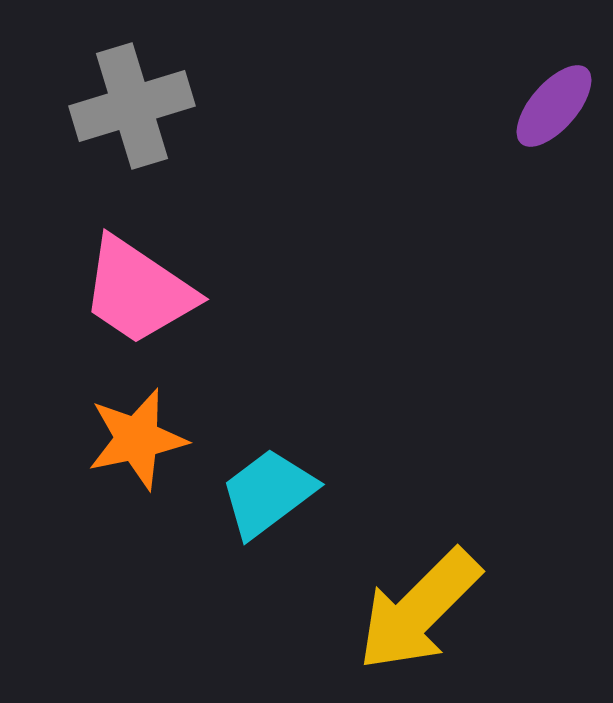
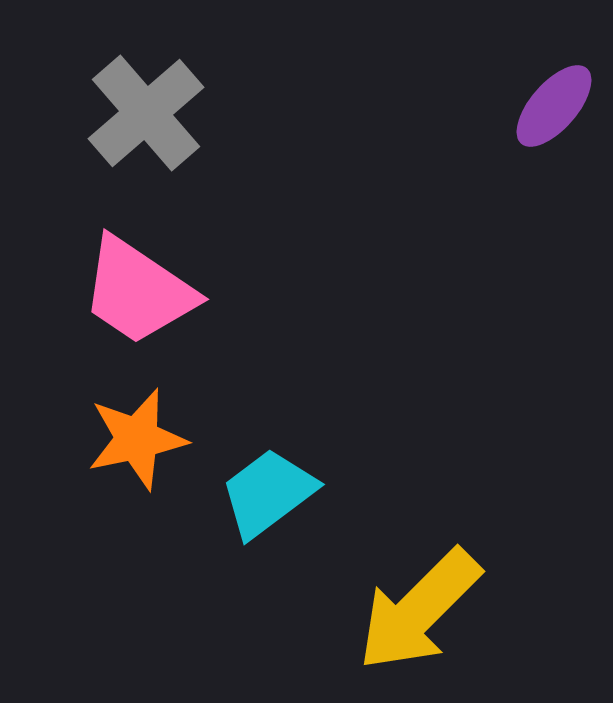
gray cross: moved 14 px right, 7 px down; rotated 24 degrees counterclockwise
